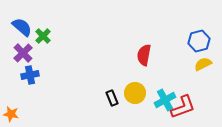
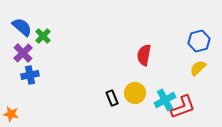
yellow semicircle: moved 5 px left, 4 px down; rotated 18 degrees counterclockwise
